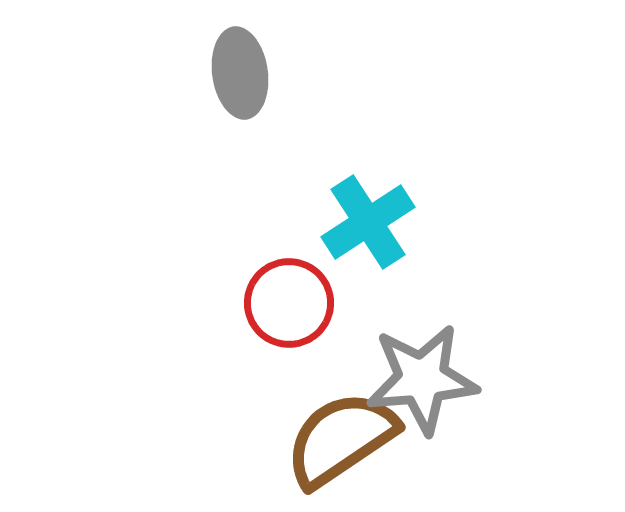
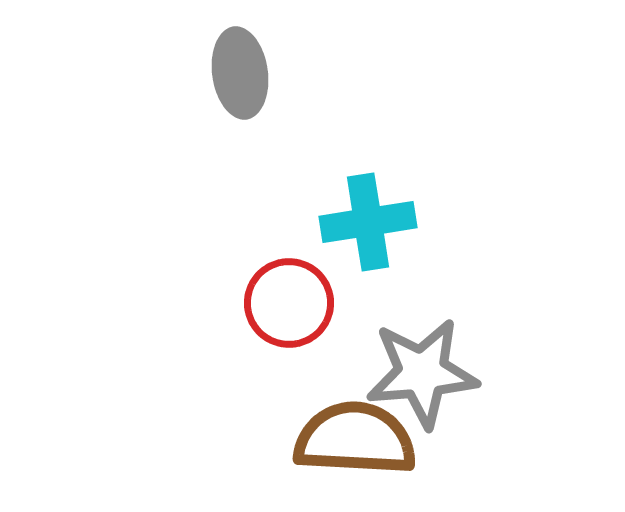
cyan cross: rotated 24 degrees clockwise
gray star: moved 6 px up
brown semicircle: moved 14 px right; rotated 37 degrees clockwise
